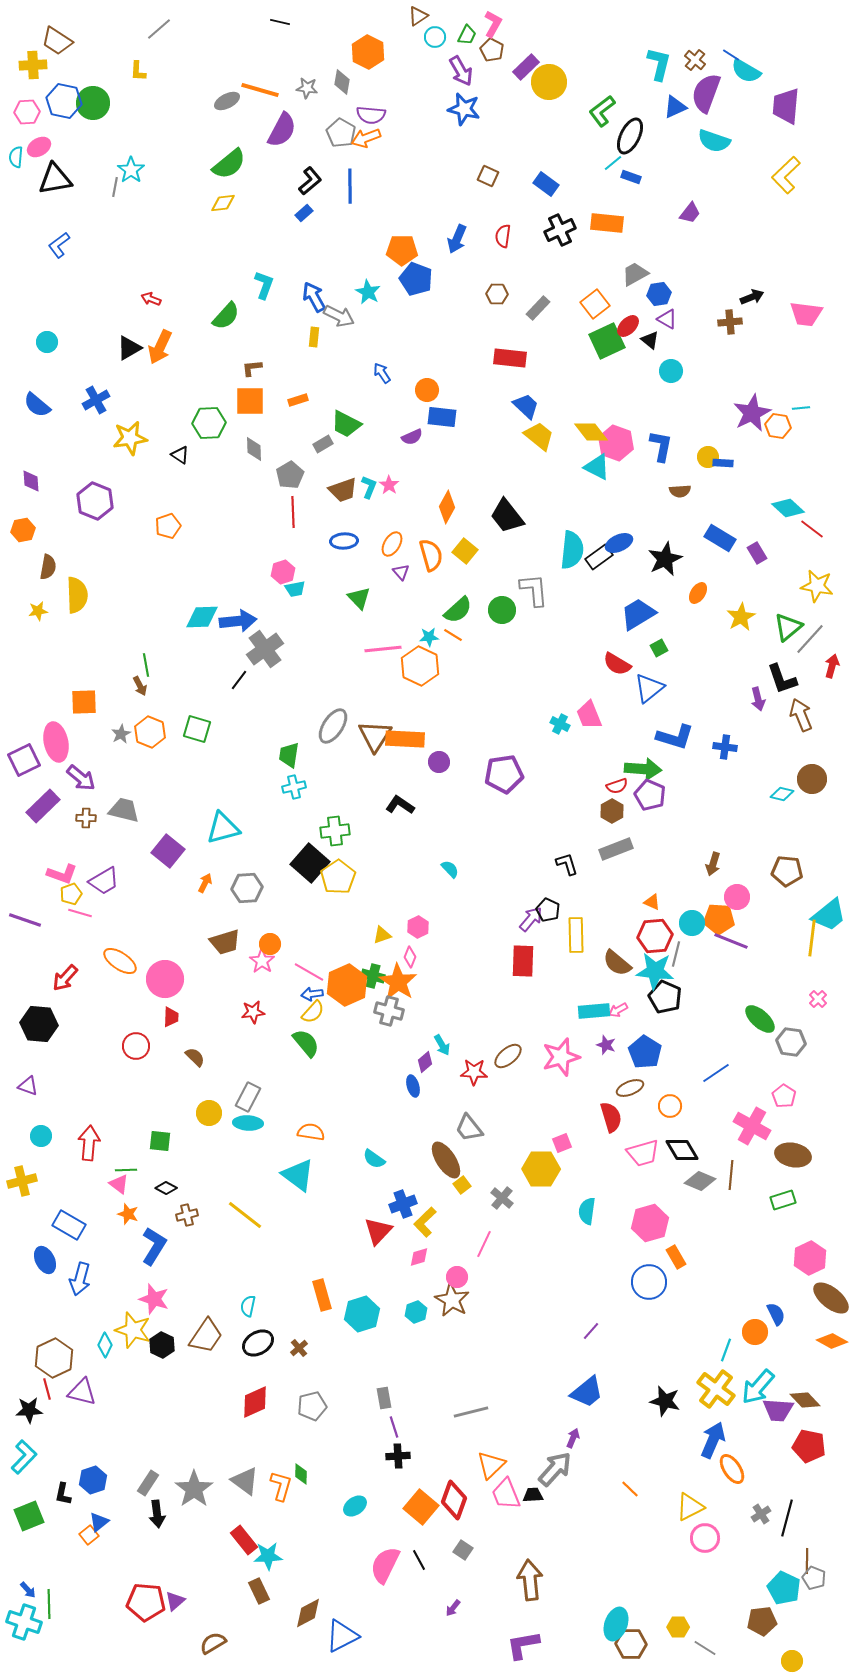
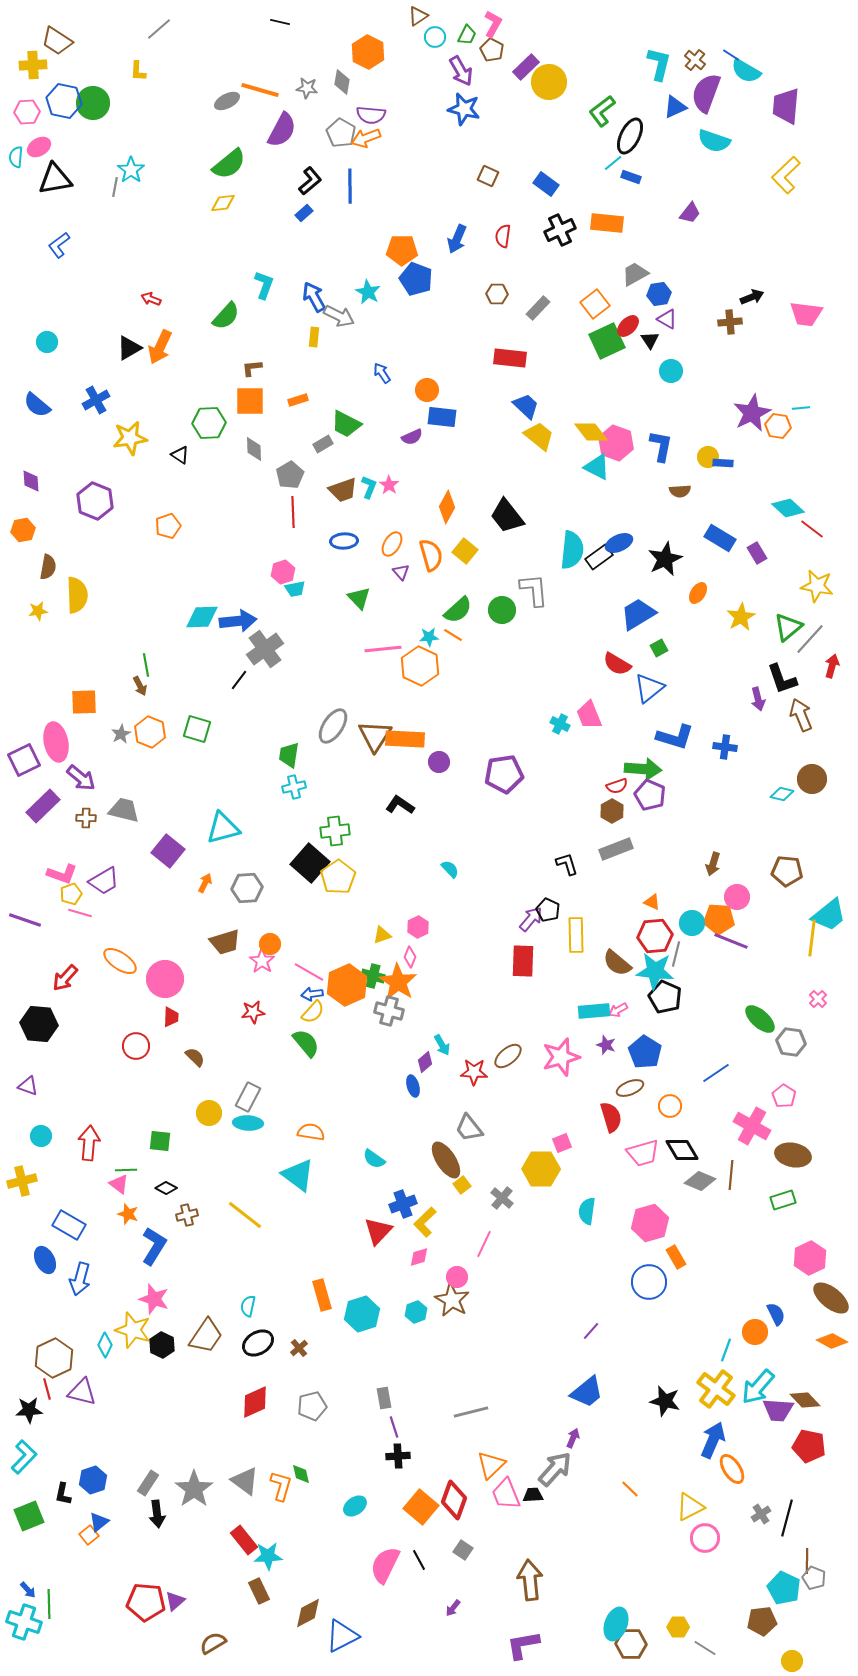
black triangle at (650, 340): rotated 18 degrees clockwise
green diamond at (301, 1474): rotated 15 degrees counterclockwise
